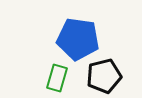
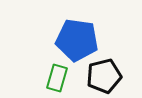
blue pentagon: moved 1 px left, 1 px down
